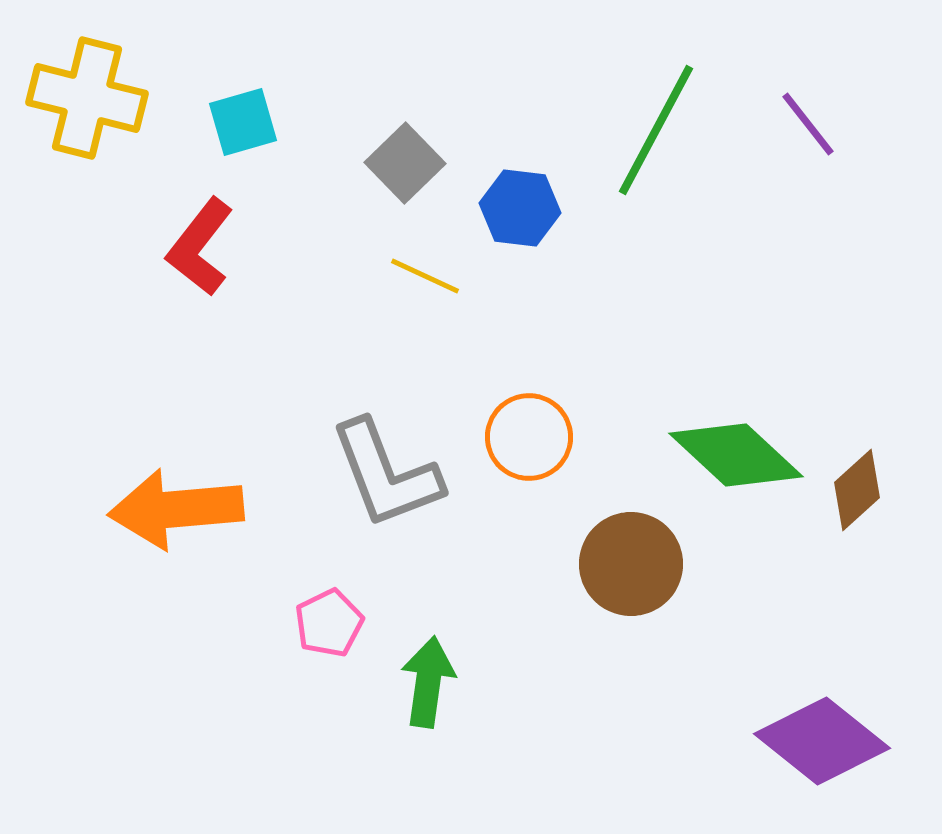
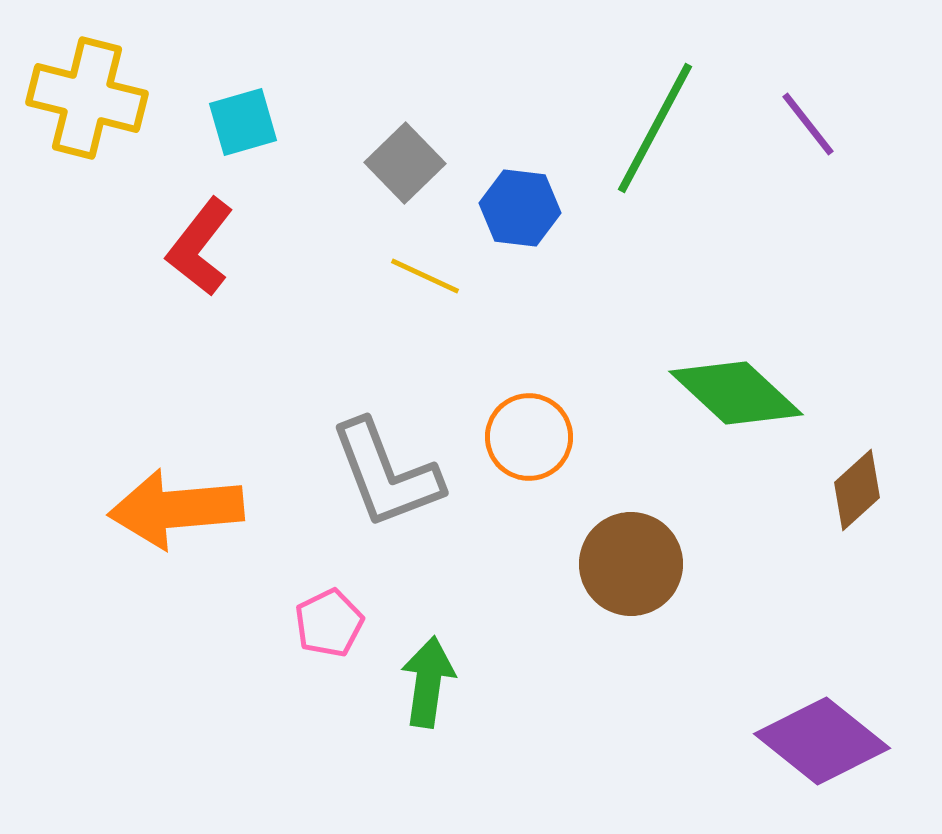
green line: moved 1 px left, 2 px up
green diamond: moved 62 px up
